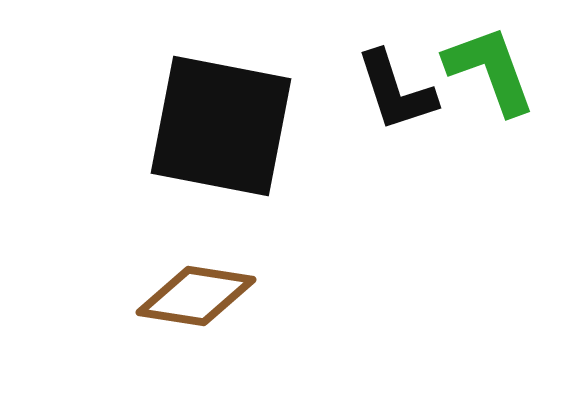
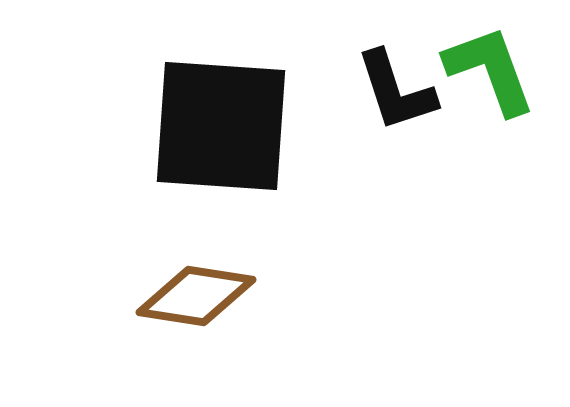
black square: rotated 7 degrees counterclockwise
